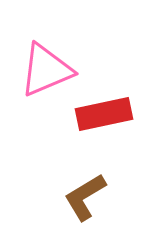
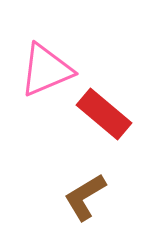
red rectangle: rotated 52 degrees clockwise
